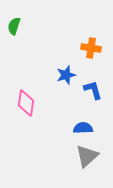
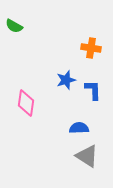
green semicircle: rotated 78 degrees counterclockwise
blue star: moved 5 px down
blue L-shape: rotated 15 degrees clockwise
blue semicircle: moved 4 px left
gray triangle: rotated 45 degrees counterclockwise
